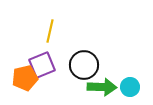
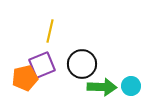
black circle: moved 2 px left, 1 px up
cyan circle: moved 1 px right, 1 px up
